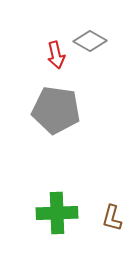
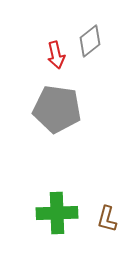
gray diamond: rotated 68 degrees counterclockwise
gray pentagon: moved 1 px right, 1 px up
brown L-shape: moved 5 px left, 1 px down
